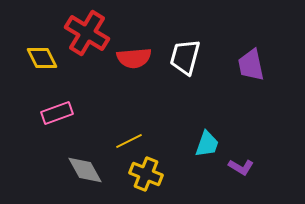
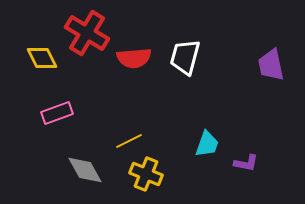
purple trapezoid: moved 20 px right
purple L-shape: moved 5 px right, 4 px up; rotated 20 degrees counterclockwise
